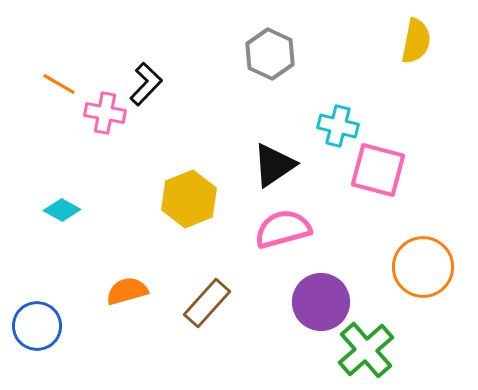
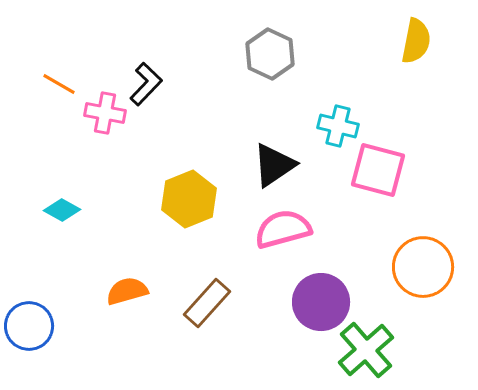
blue circle: moved 8 px left
